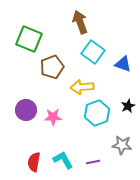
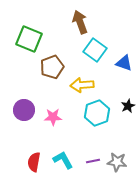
cyan square: moved 2 px right, 2 px up
blue triangle: moved 1 px right, 1 px up
yellow arrow: moved 2 px up
purple circle: moved 2 px left
gray star: moved 5 px left, 17 px down
purple line: moved 1 px up
